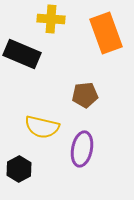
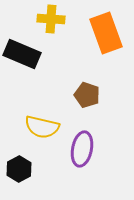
brown pentagon: moved 2 px right; rotated 25 degrees clockwise
